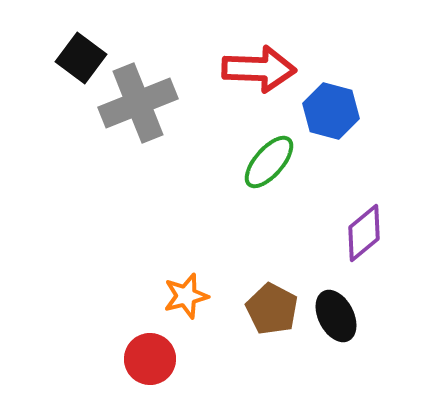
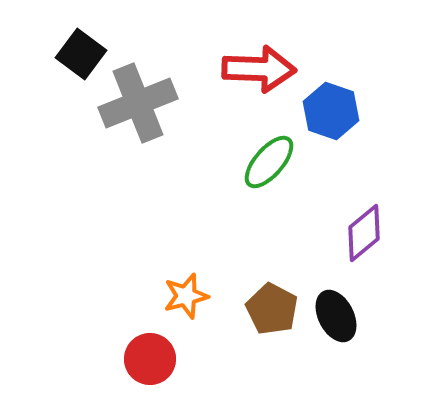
black square: moved 4 px up
blue hexagon: rotated 4 degrees clockwise
